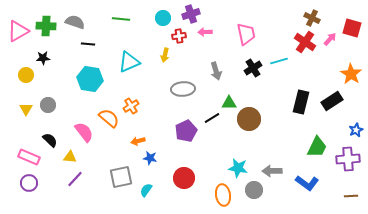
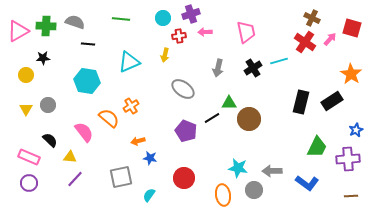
pink trapezoid at (246, 34): moved 2 px up
gray arrow at (216, 71): moved 2 px right, 3 px up; rotated 30 degrees clockwise
cyan hexagon at (90, 79): moved 3 px left, 2 px down
gray ellipse at (183, 89): rotated 40 degrees clockwise
purple pentagon at (186, 131): rotated 25 degrees counterclockwise
cyan semicircle at (146, 190): moved 3 px right, 5 px down
